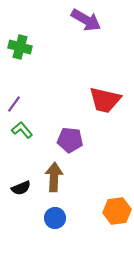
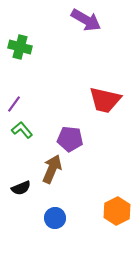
purple pentagon: moved 1 px up
brown arrow: moved 2 px left, 8 px up; rotated 20 degrees clockwise
orange hexagon: rotated 20 degrees counterclockwise
